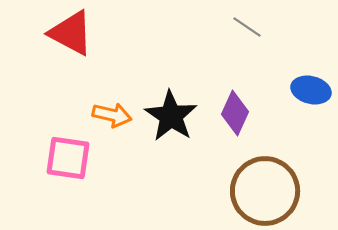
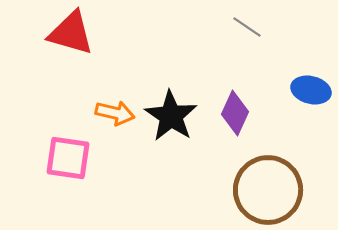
red triangle: rotated 12 degrees counterclockwise
orange arrow: moved 3 px right, 2 px up
brown circle: moved 3 px right, 1 px up
